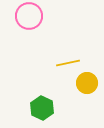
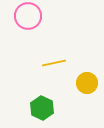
pink circle: moved 1 px left
yellow line: moved 14 px left
